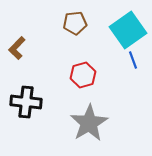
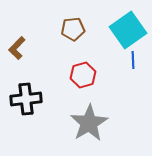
brown pentagon: moved 2 px left, 6 px down
blue line: rotated 18 degrees clockwise
black cross: moved 3 px up; rotated 12 degrees counterclockwise
